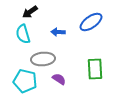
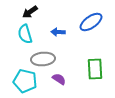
cyan semicircle: moved 2 px right
